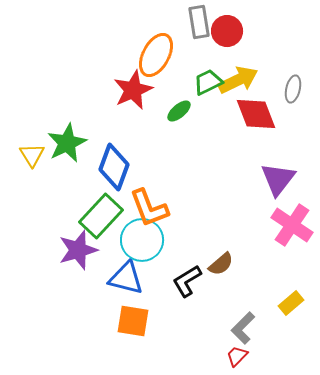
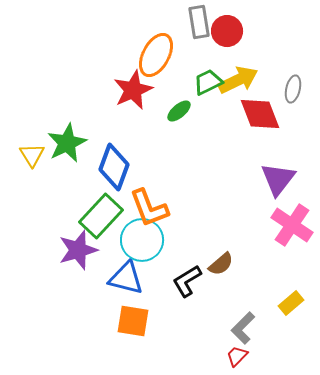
red diamond: moved 4 px right
